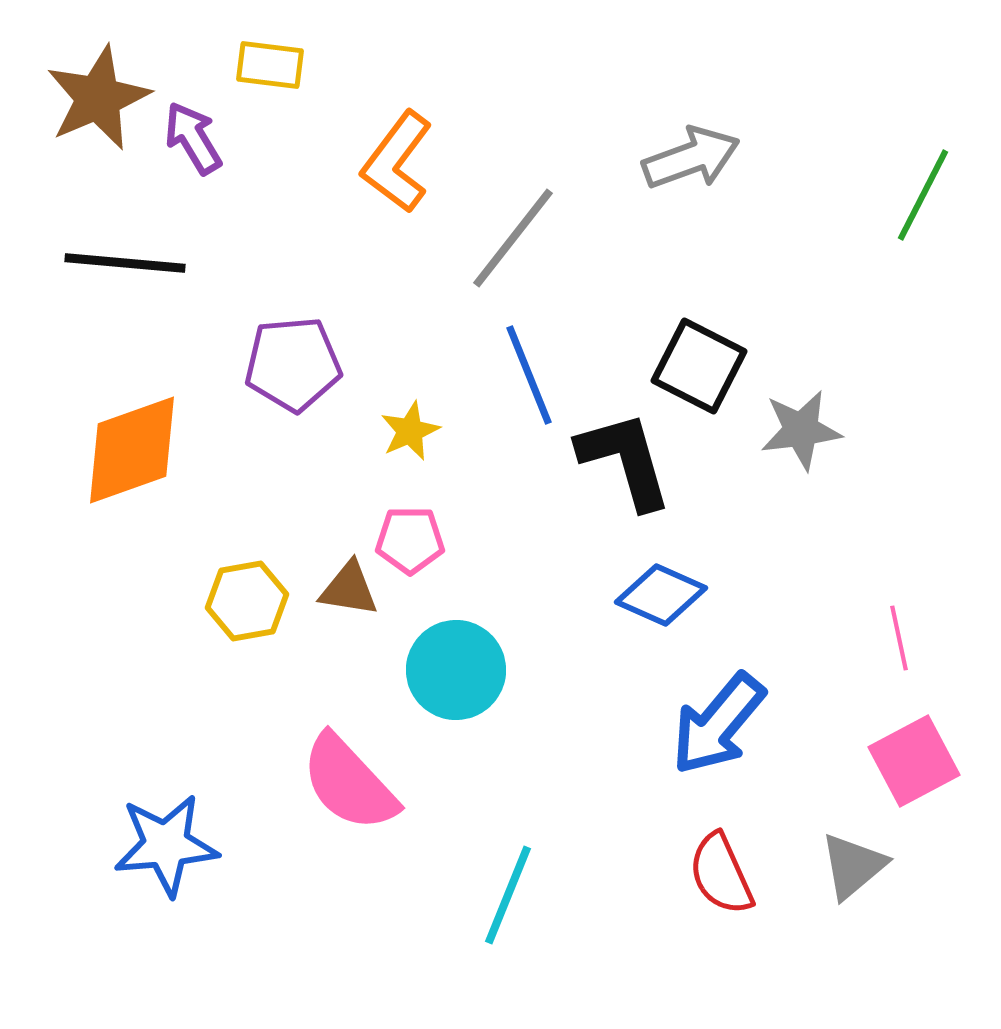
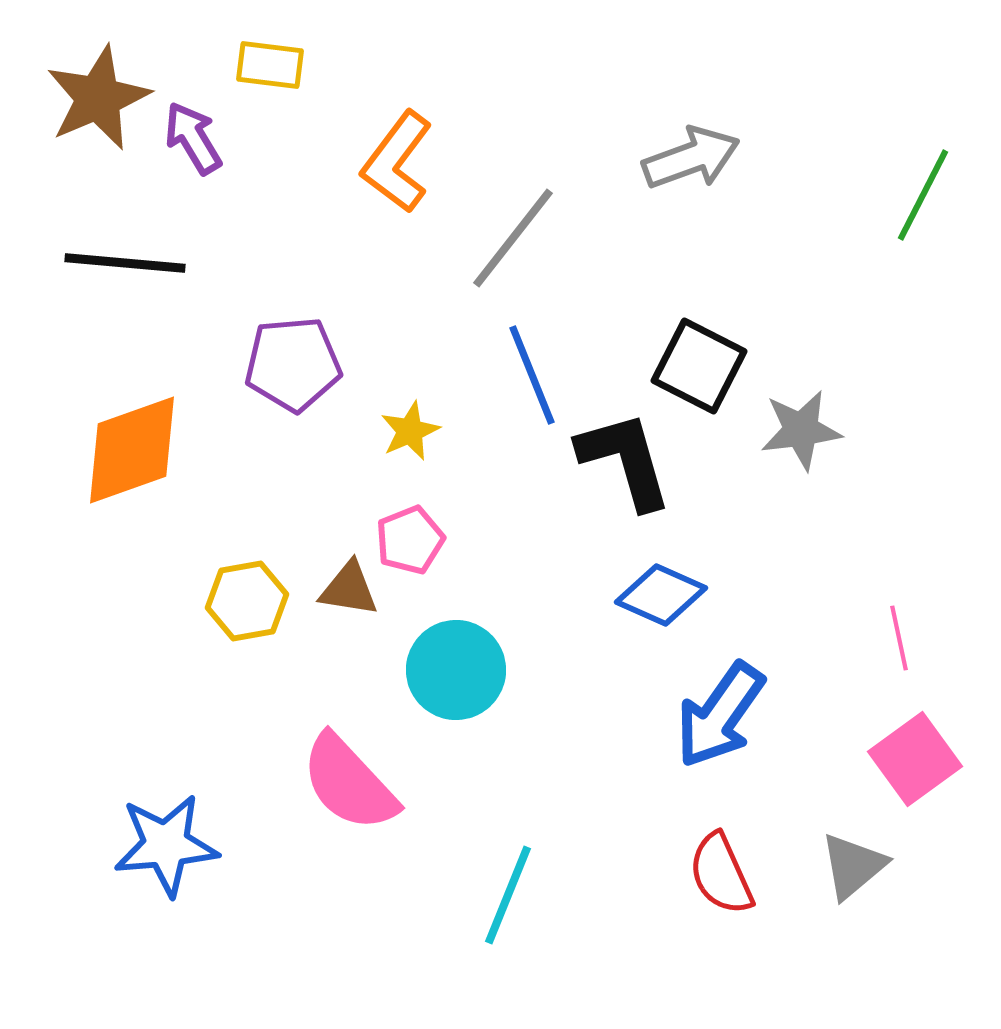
blue line: moved 3 px right
pink pentagon: rotated 22 degrees counterclockwise
blue arrow: moved 2 px right, 9 px up; rotated 5 degrees counterclockwise
pink square: moved 1 px right, 2 px up; rotated 8 degrees counterclockwise
